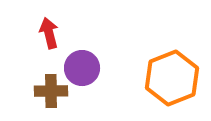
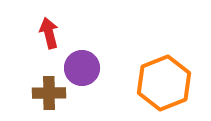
orange hexagon: moved 8 px left, 5 px down
brown cross: moved 2 px left, 2 px down
